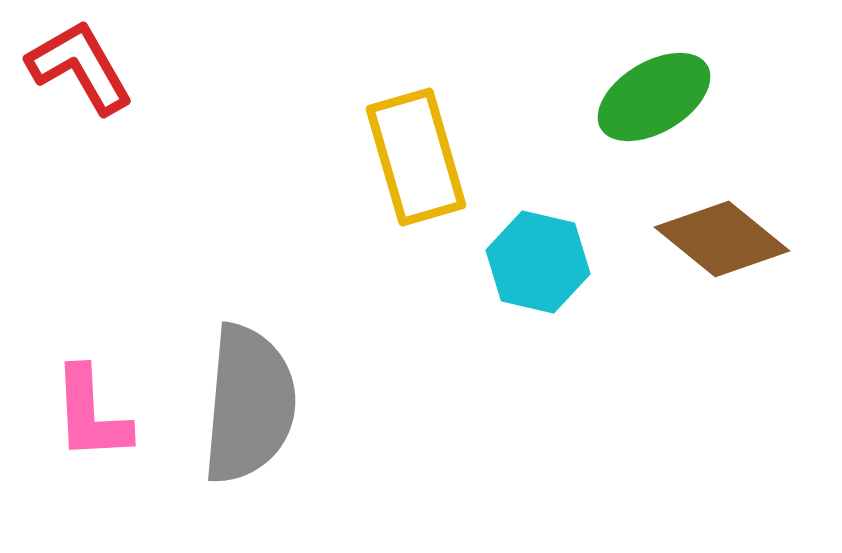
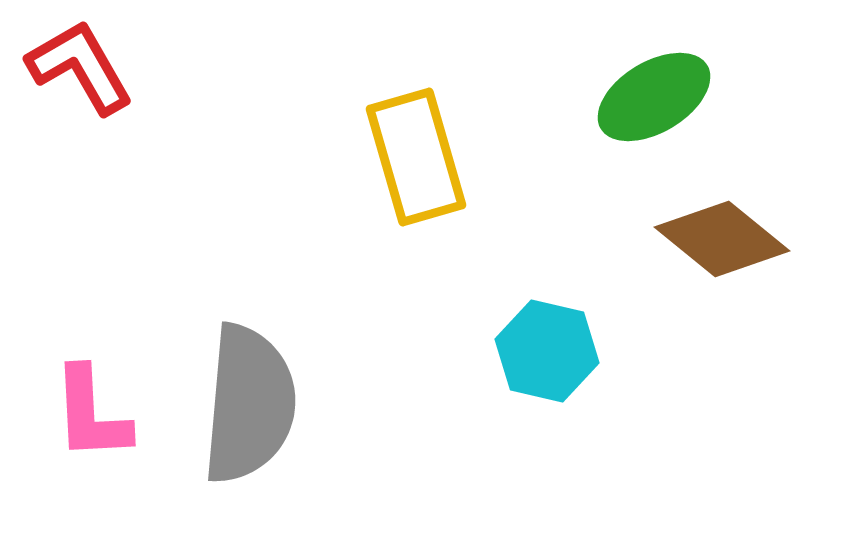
cyan hexagon: moved 9 px right, 89 px down
